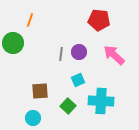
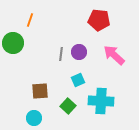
cyan circle: moved 1 px right
